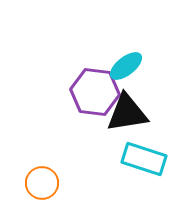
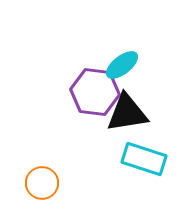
cyan ellipse: moved 4 px left, 1 px up
